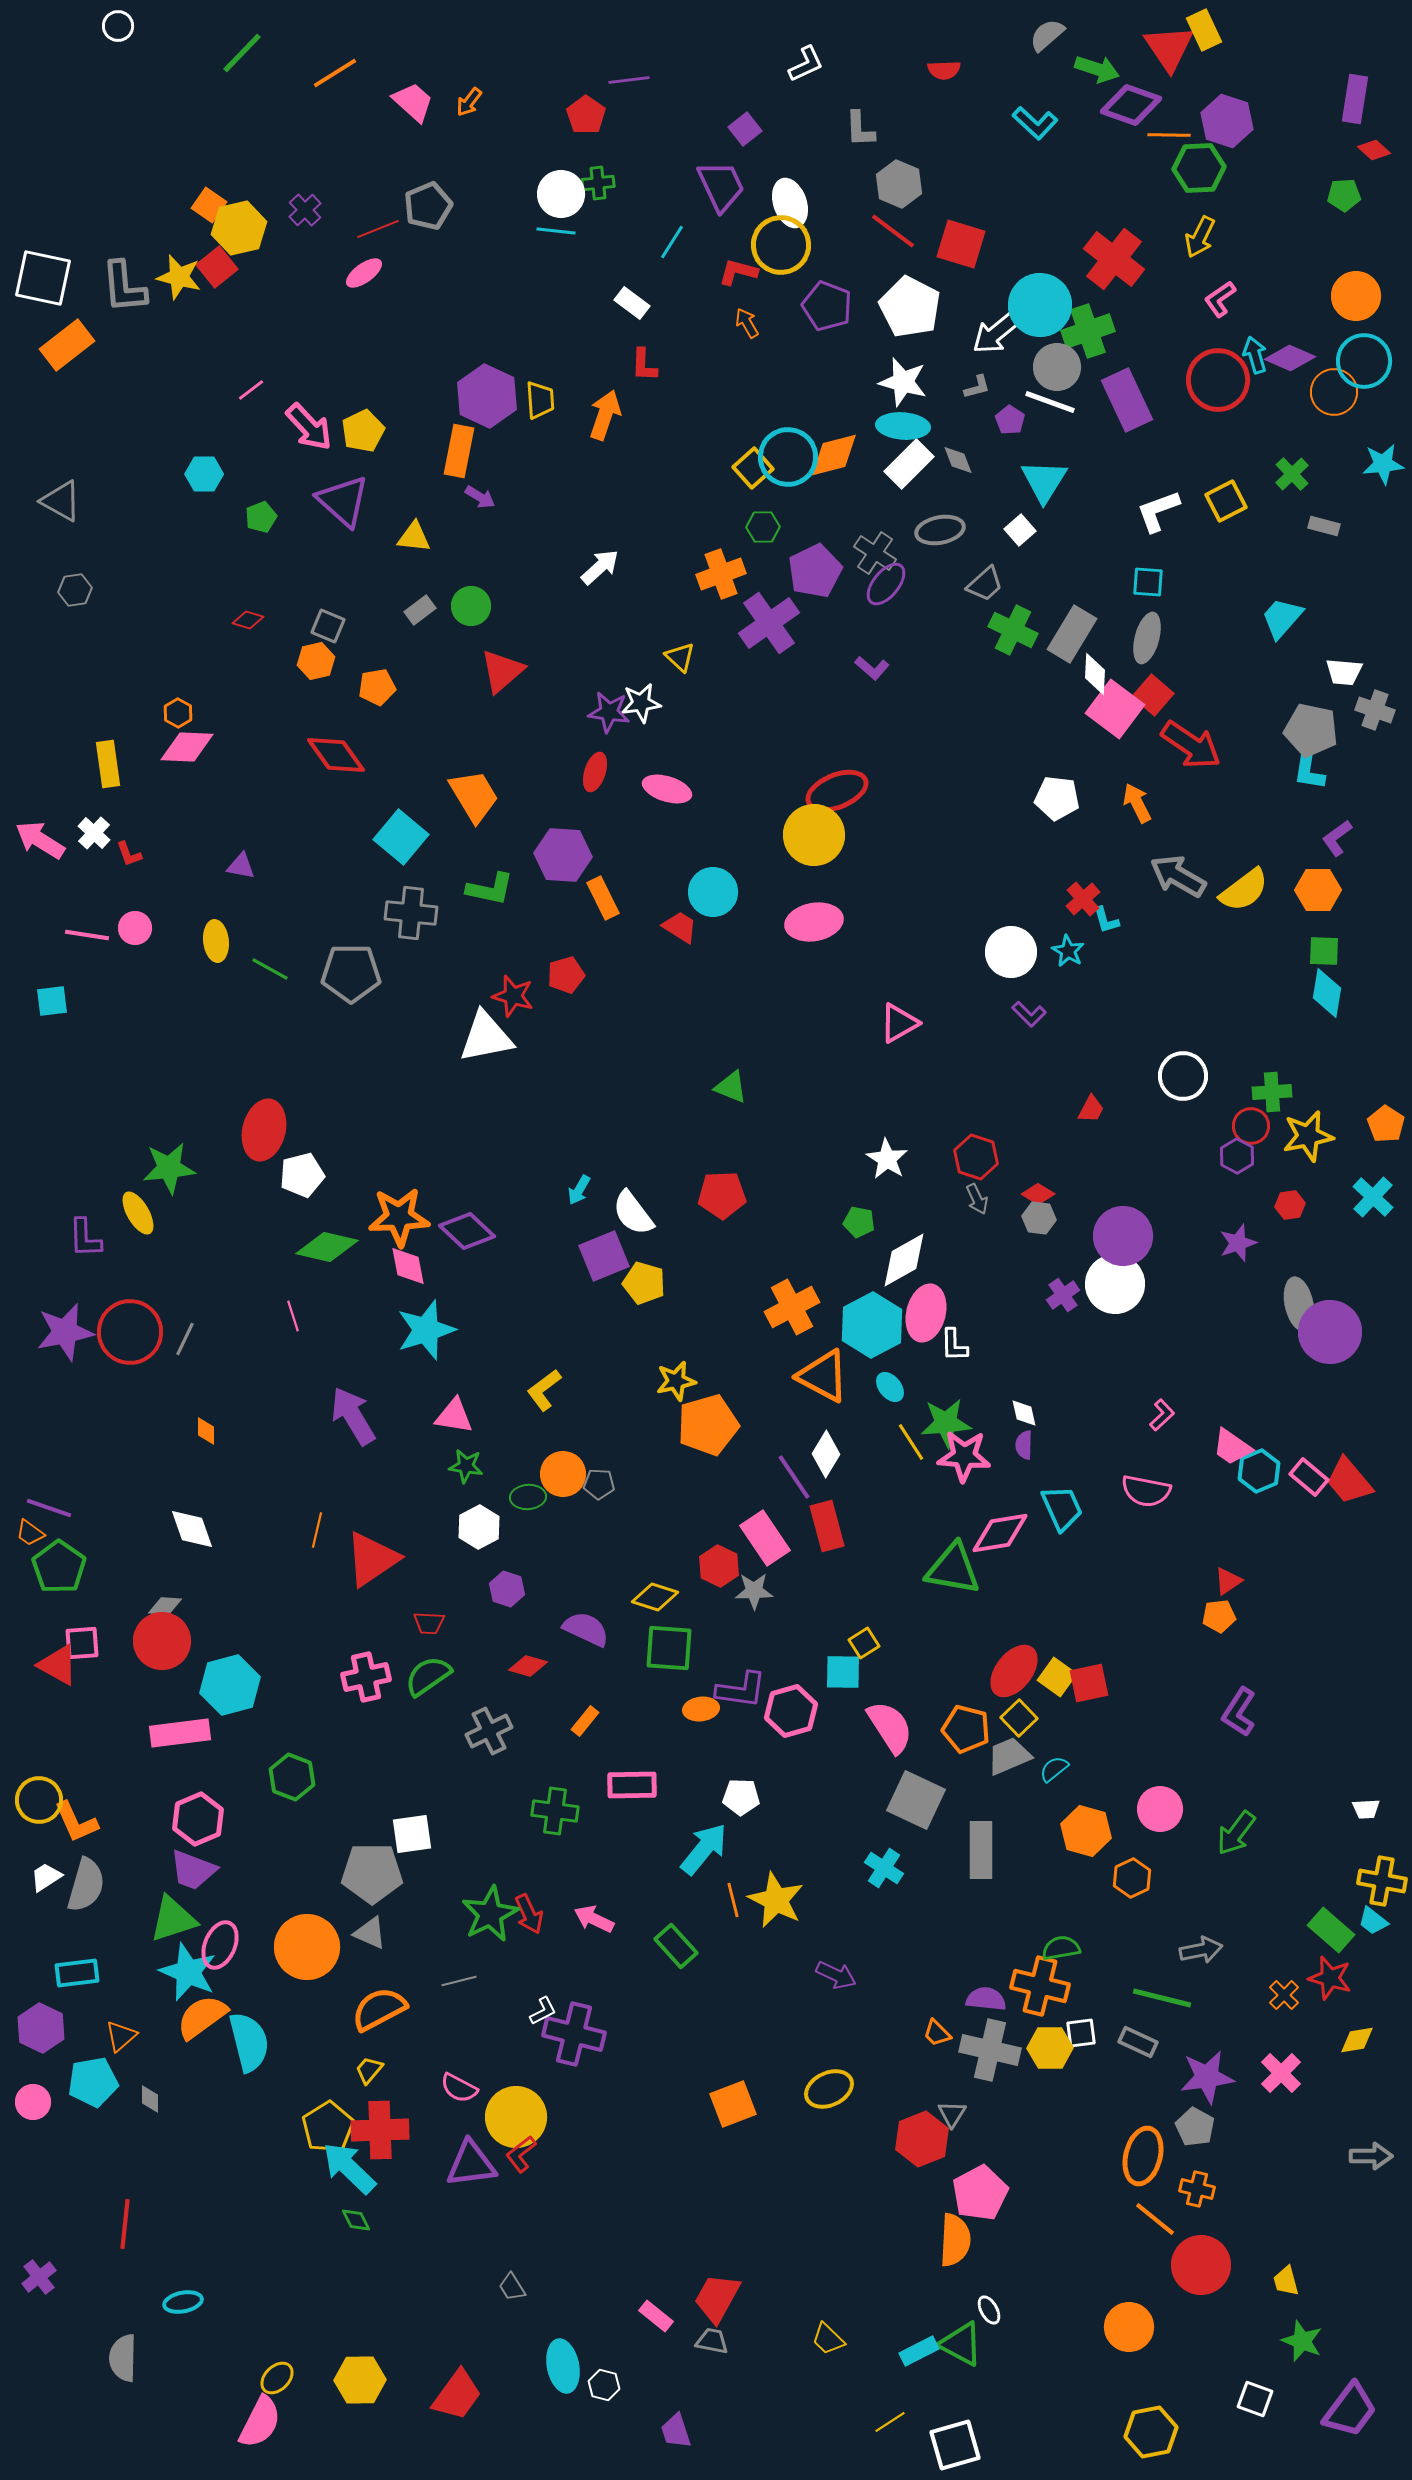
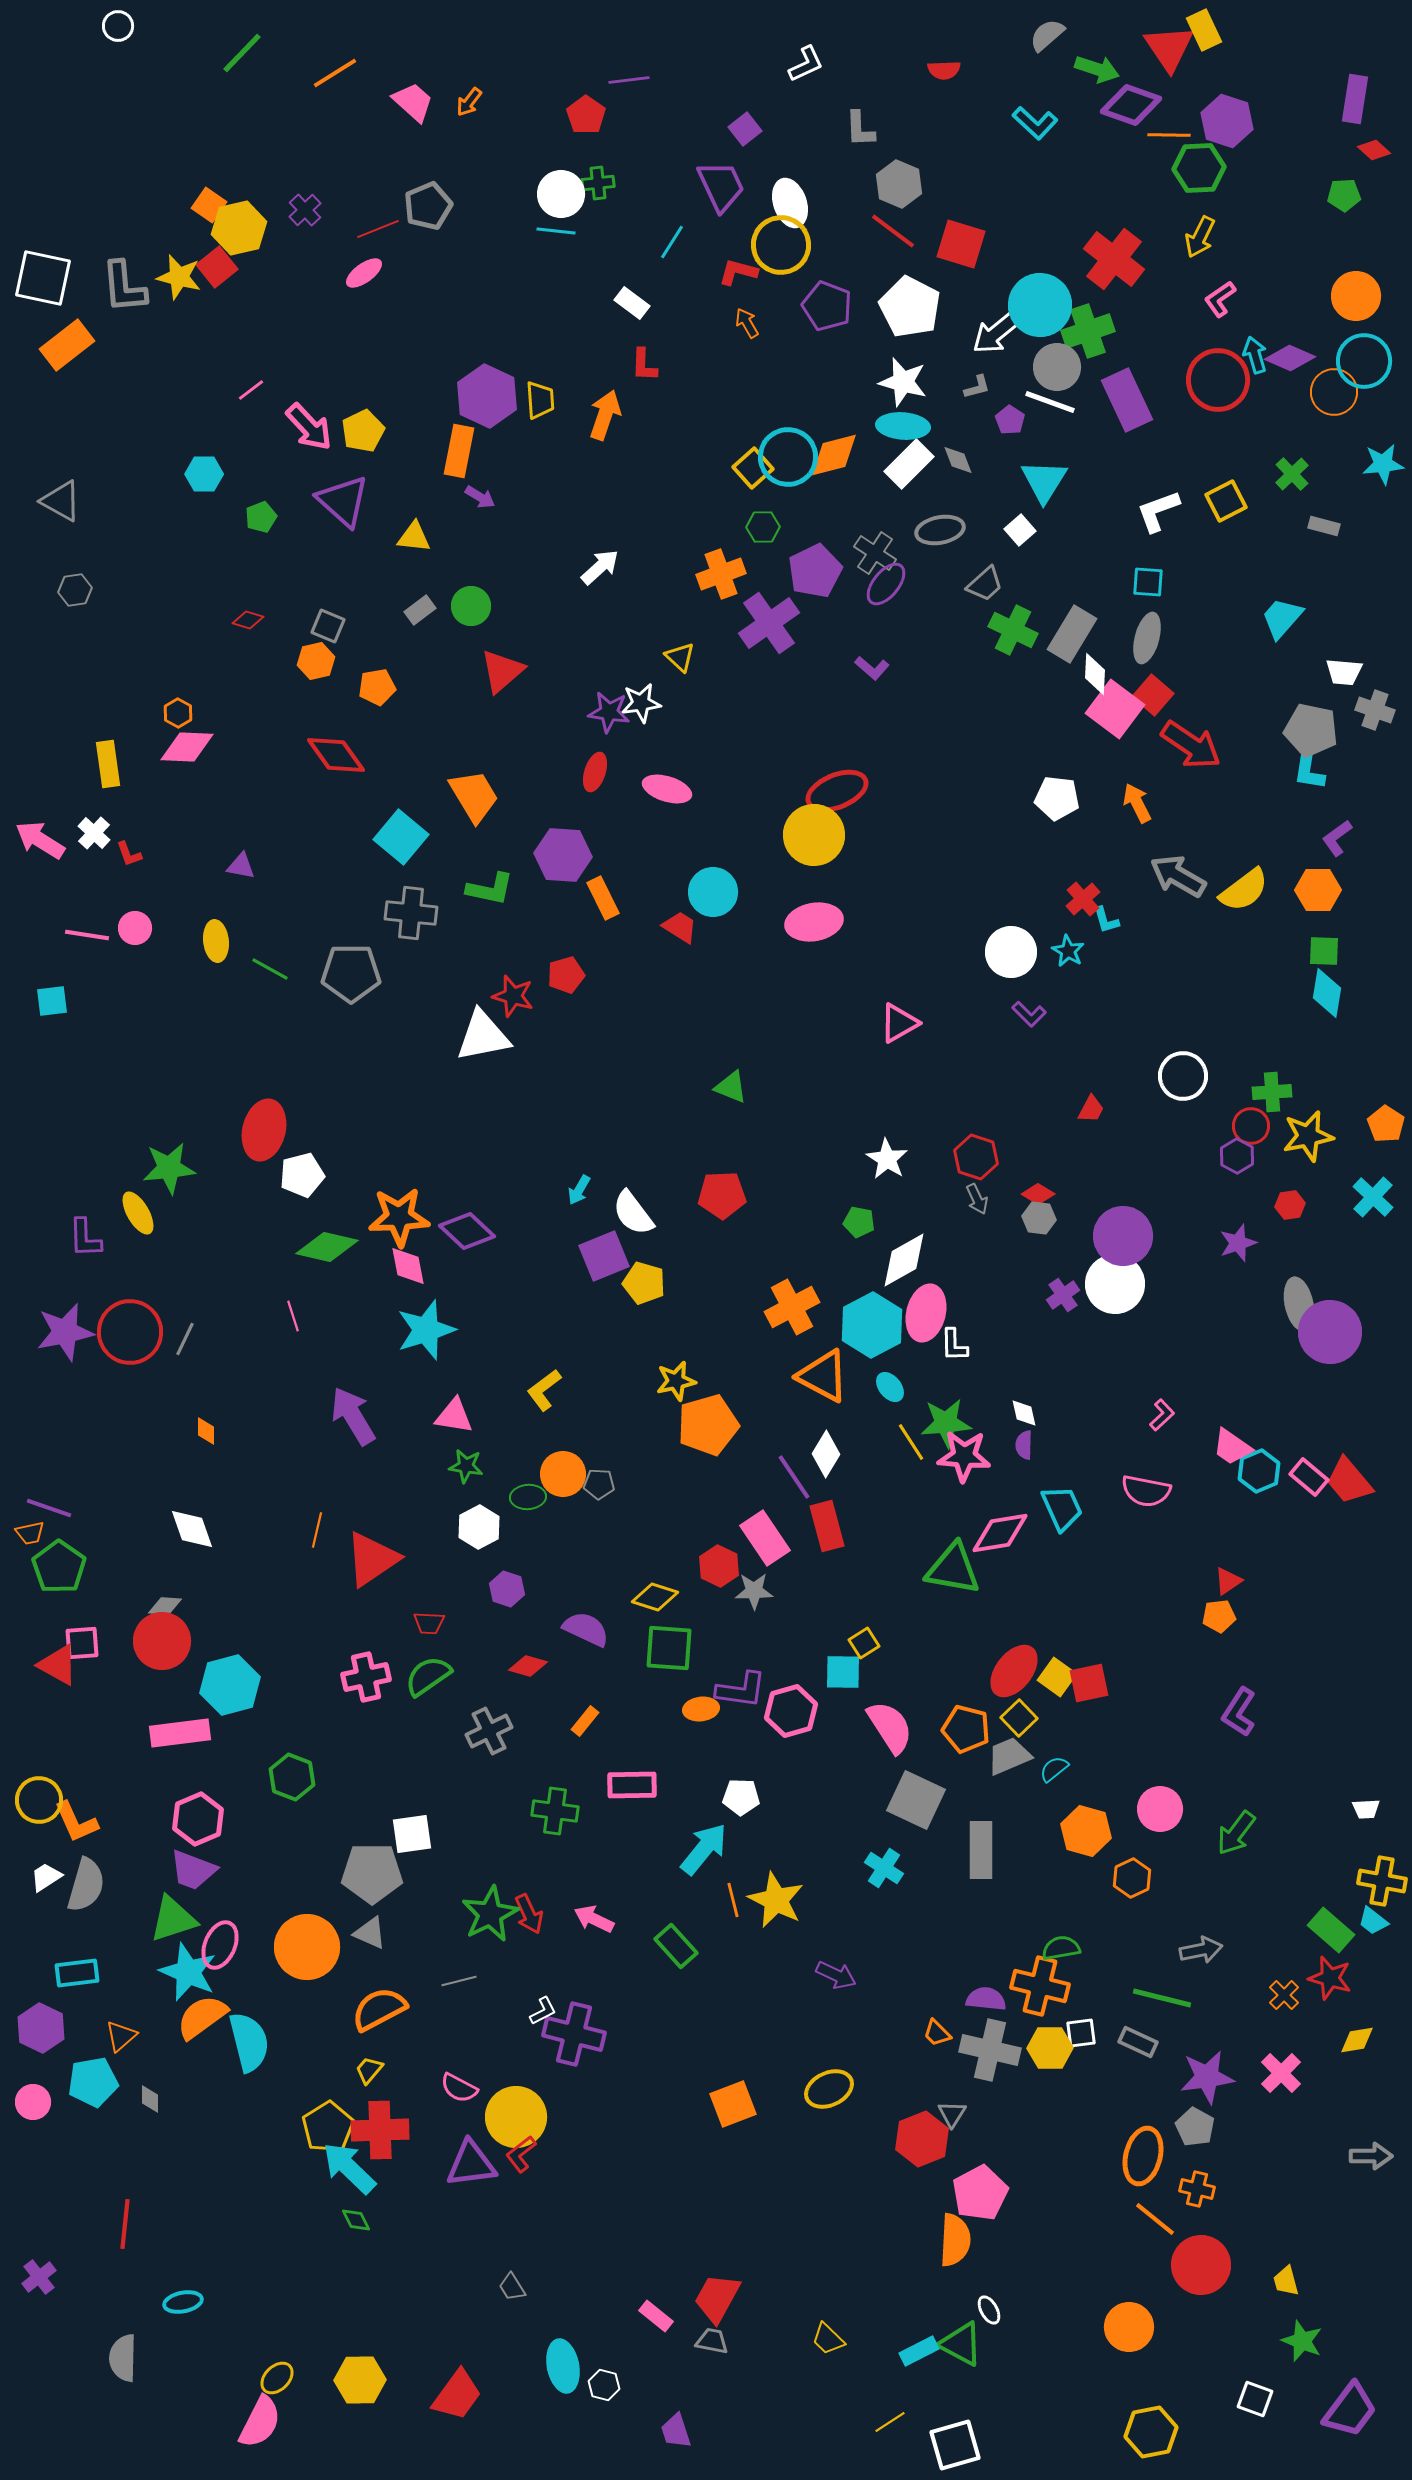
white triangle at (486, 1037): moved 3 px left, 1 px up
orange trapezoid at (30, 1533): rotated 48 degrees counterclockwise
